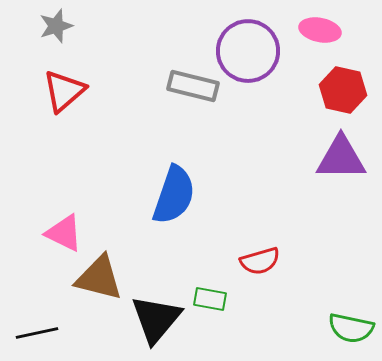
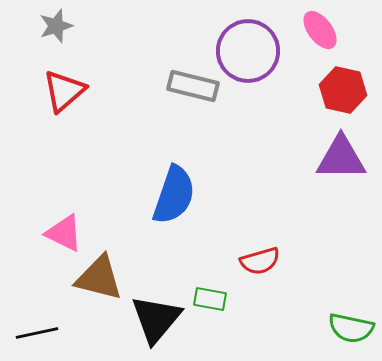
pink ellipse: rotated 42 degrees clockwise
